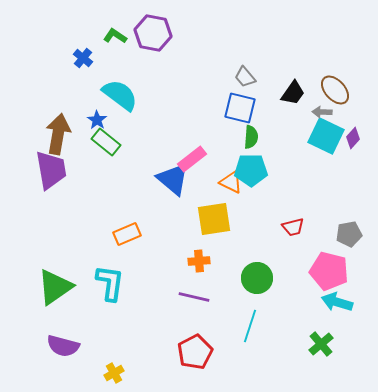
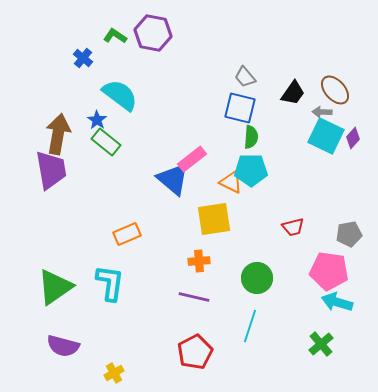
pink pentagon: rotated 6 degrees counterclockwise
